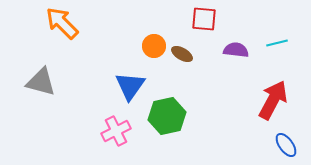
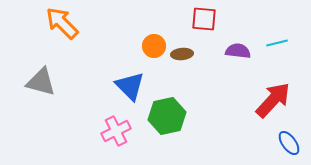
purple semicircle: moved 2 px right, 1 px down
brown ellipse: rotated 35 degrees counterclockwise
blue triangle: rotated 20 degrees counterclockwise
red arrow: rotated 15 degrees clockwise
blue ellipse: moved 3 px right, 2 px up
